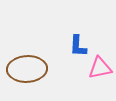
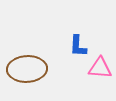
pink triangle: rotated 15 degrees clockwise
